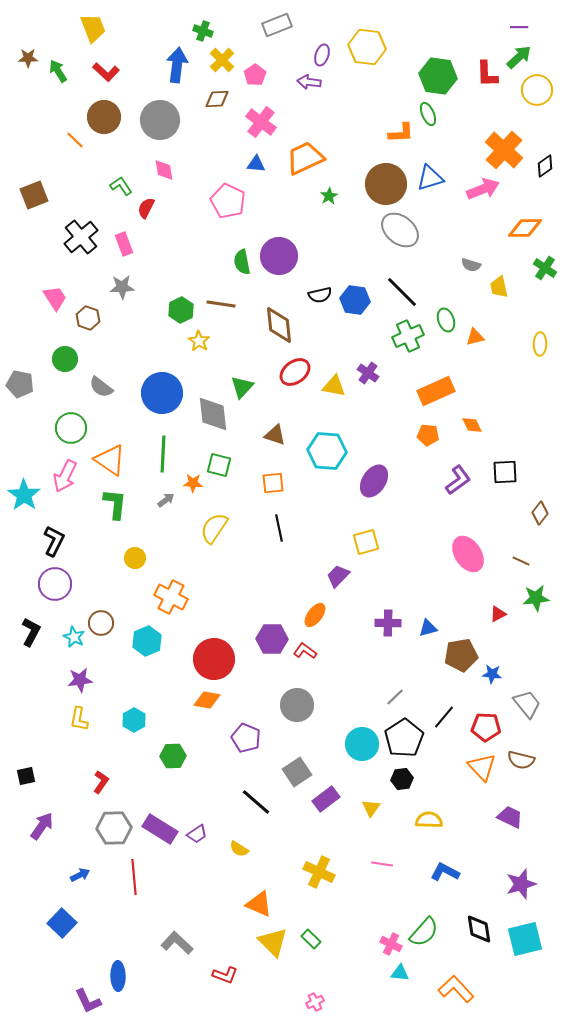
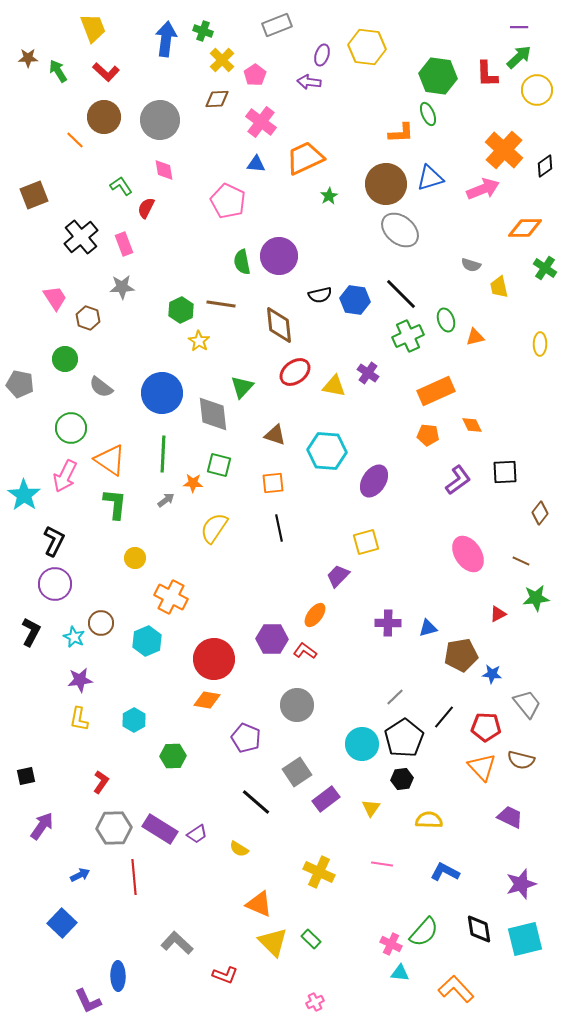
blue arrow at (177, 65): moved 11 px left, 26 px up
black line at (402, 292): moved 1 px left, 2 px down
